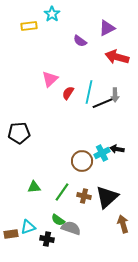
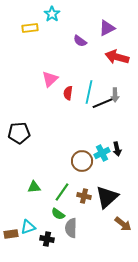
yellow rectangle: moved 1 px right, 2 px down
red semicircle: rotated 24 degrees counterclockwise
black arrow: rotated 112 degrees counterclockwise
green semicircle: moved 6 px up
brown arrow: rotated 144 degrees clockwise
gray semicircle: rotated 108 degrees counterclockwise
